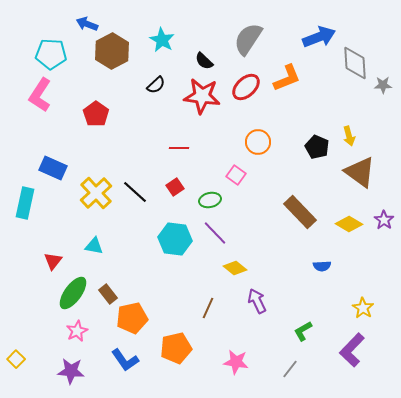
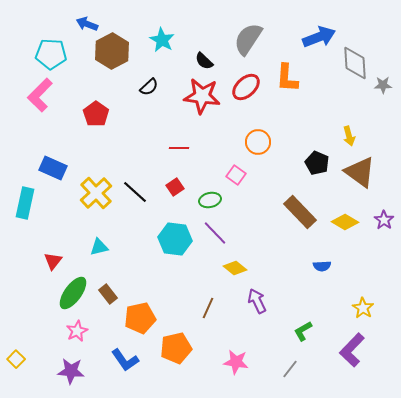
orange L-shape at (287, 78): rotated 116 degrees clockwise
black semicircle at (156, 85): moved 7 px left, 2 px down
pink L-shape at (40, 95): rotated 12 degrees clockwise
black pentagon at (317, 147): moved 16 px down
yellow diamond at (349, 224): moved 4 px left, 2 px up
cyan triangle at (94, 246): moved 5 px right, 1 px down; rotated 24 degrees counterclockwise
orange pentagon at (132, 318): moved 8 px right
